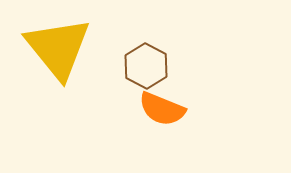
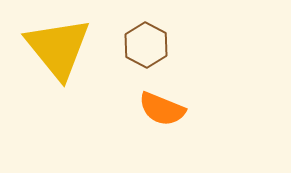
brown hexagon: moved 21 px up
